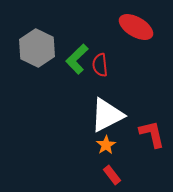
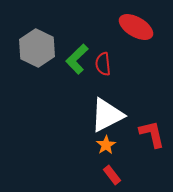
red semicircle: moved 3 px right, 1 px up
